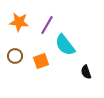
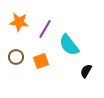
purple line: moved 2 px left, 4 px down
cyan semicircle: moved 4 px right
brown circle: moved 1 px right, 1 px down
black semicircle: moved 1 px up; rotated 48 degrees clockwise
